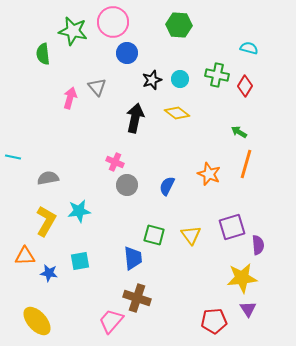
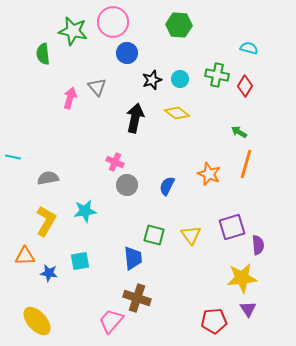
cyan star: moved 6 px right
